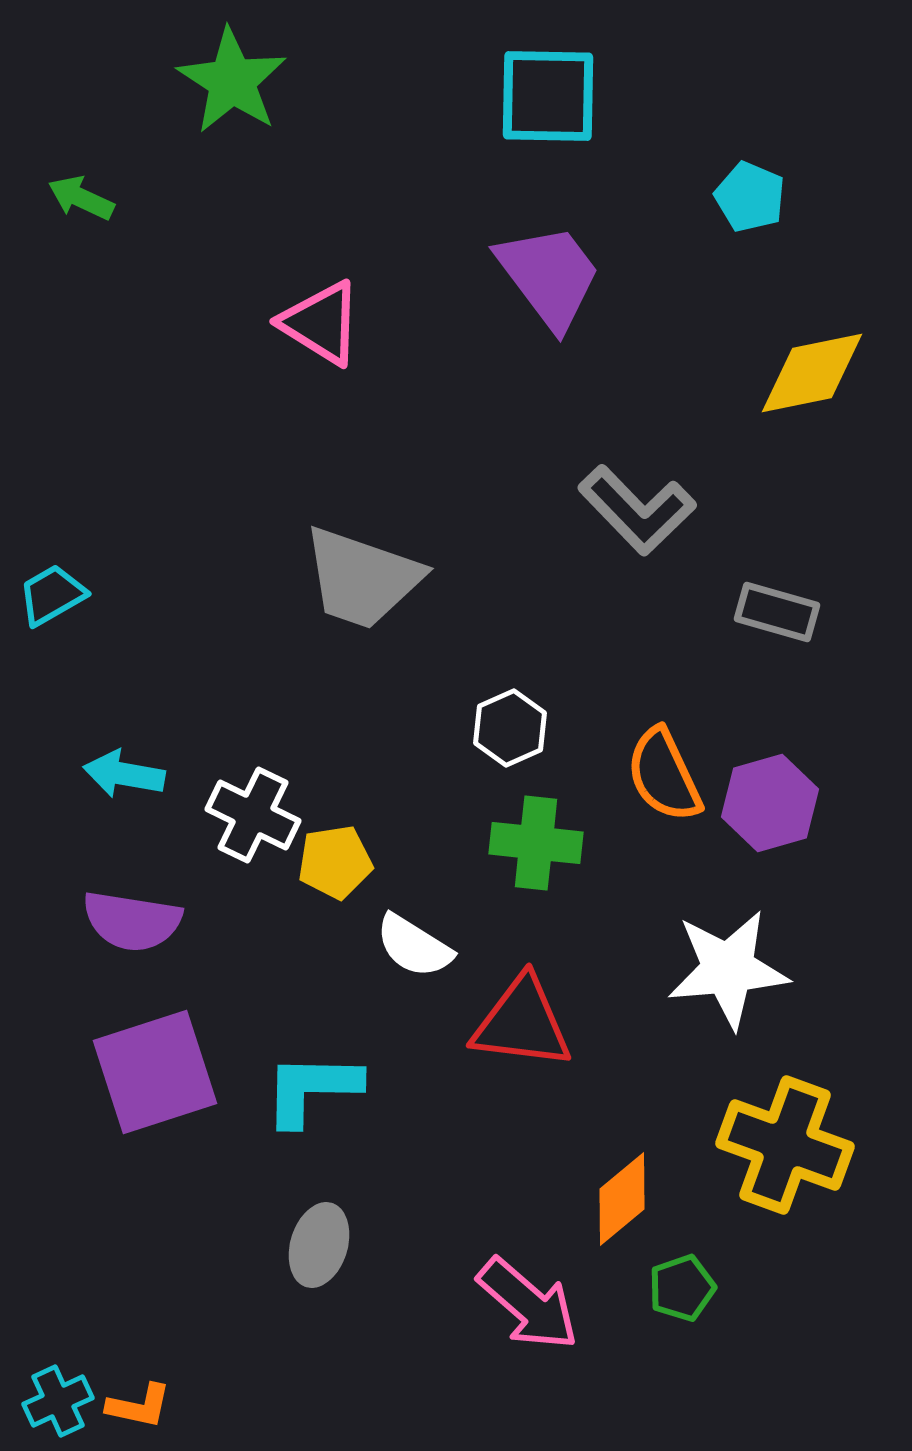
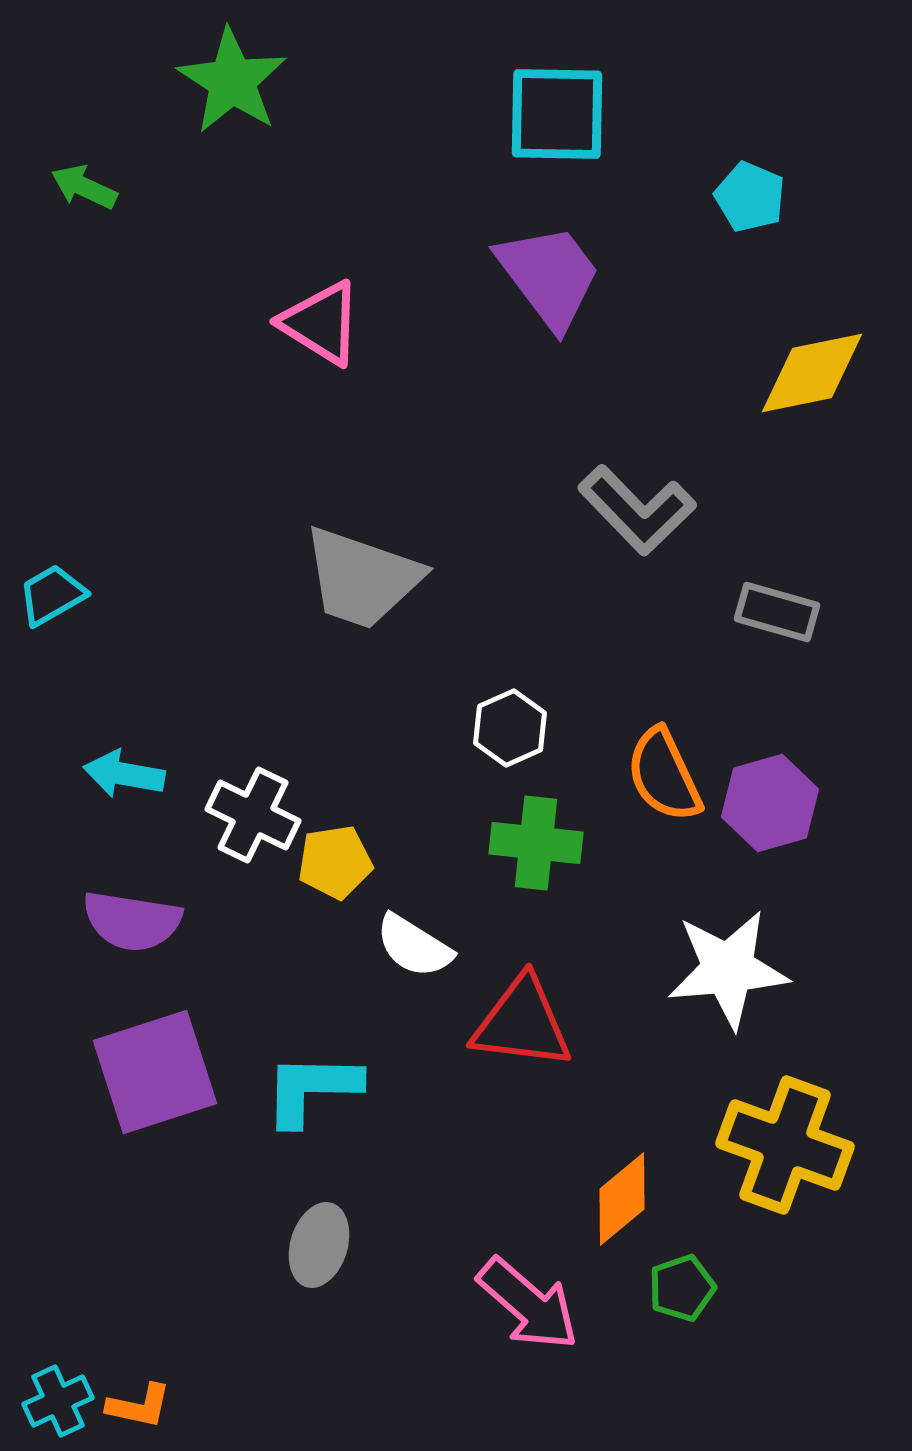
cyan square: moved 9 px right, 18 px down
green arrow: moved 3 px right, 11 px up
